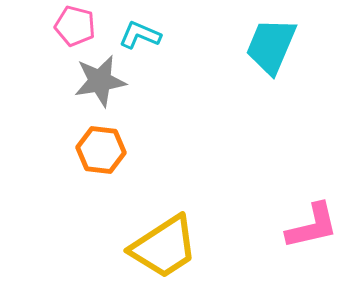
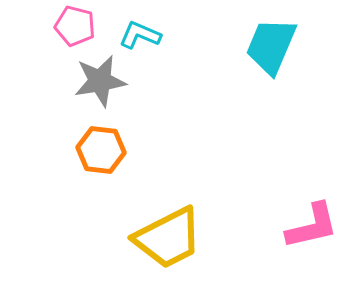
yellow trapezoid: moved 4 px right, 9 px up; rotated 6 degrees clockwise
